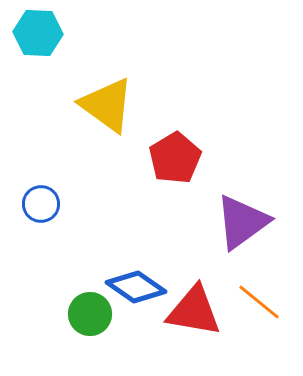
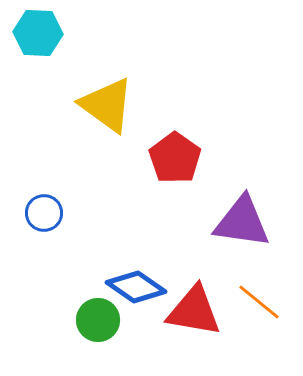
red pentagon: rotated 6 degrees counterclockwise
blue circle: moved 3 px right, 9 px down
purple triangle: rotated 44 degrees clockwise
green circle: moved 8 px right, 6 px down
